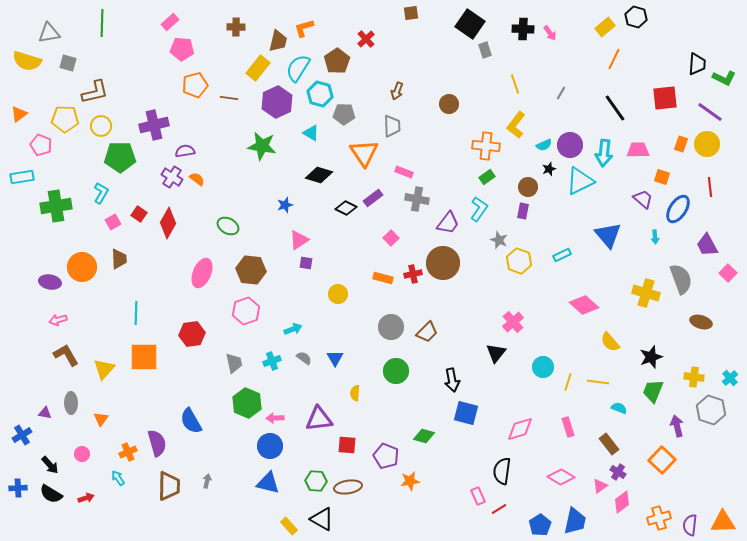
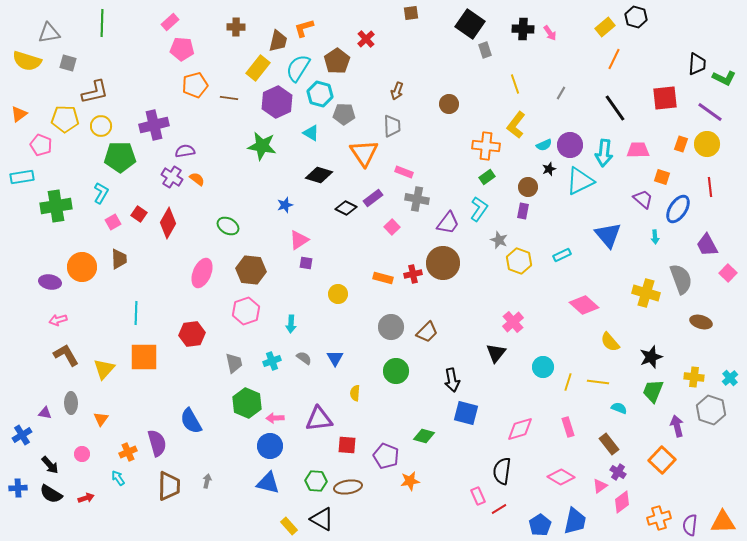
pink square at (391, 238): moved 1 px right, 11 px up
cyan arrow at (293, 329): moved 2 px left, 5 px up; rotated 114 degrees clockwise
